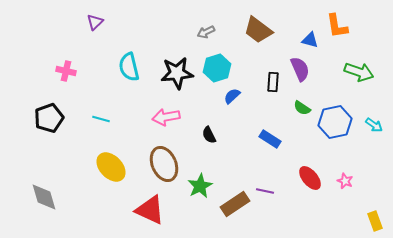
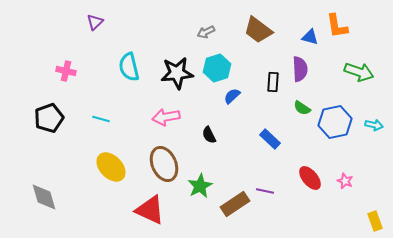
blue triangle: moved 3 px up
purple semicircle: rotated 20 degrees clockwise
cyan arrow: rotated 24 degrees counterclockwise
blue rectangle: rotated 10 degrees clockwise
